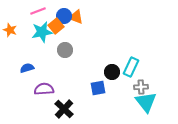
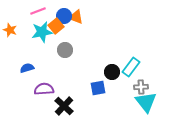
cyan rectangle: rotated 12 degrees clockwise
black cross: moved 3 px up
